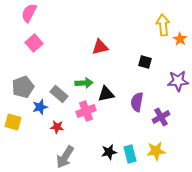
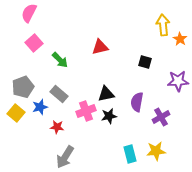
green arrow: moved 24 px left, 23 px up; rotated 48 degrees clockwise
yellow square: moved 3 px right, 9 px up; rotated 24 degrees clockwise
black star: moved 36 px up
